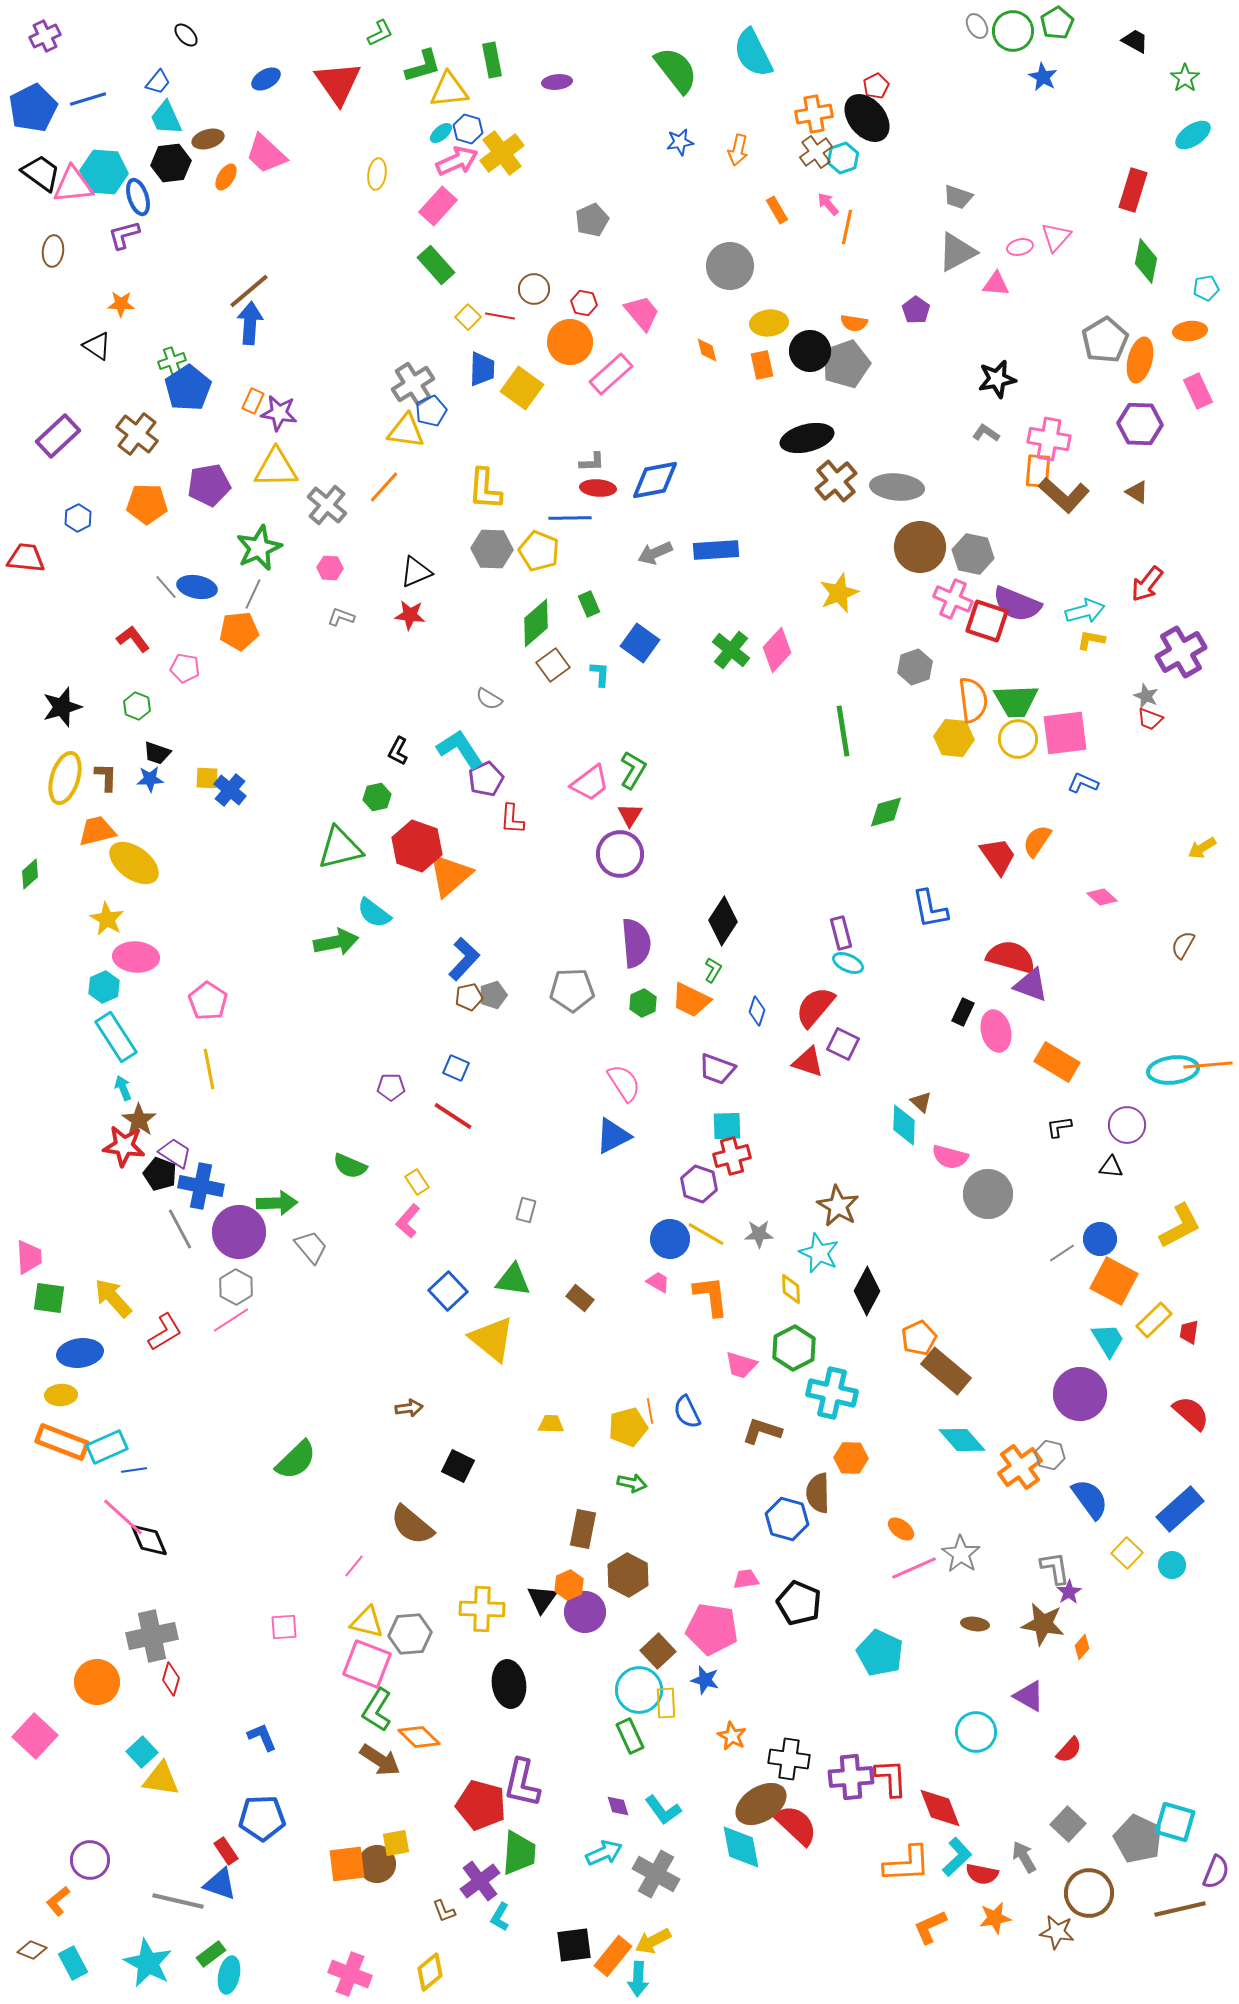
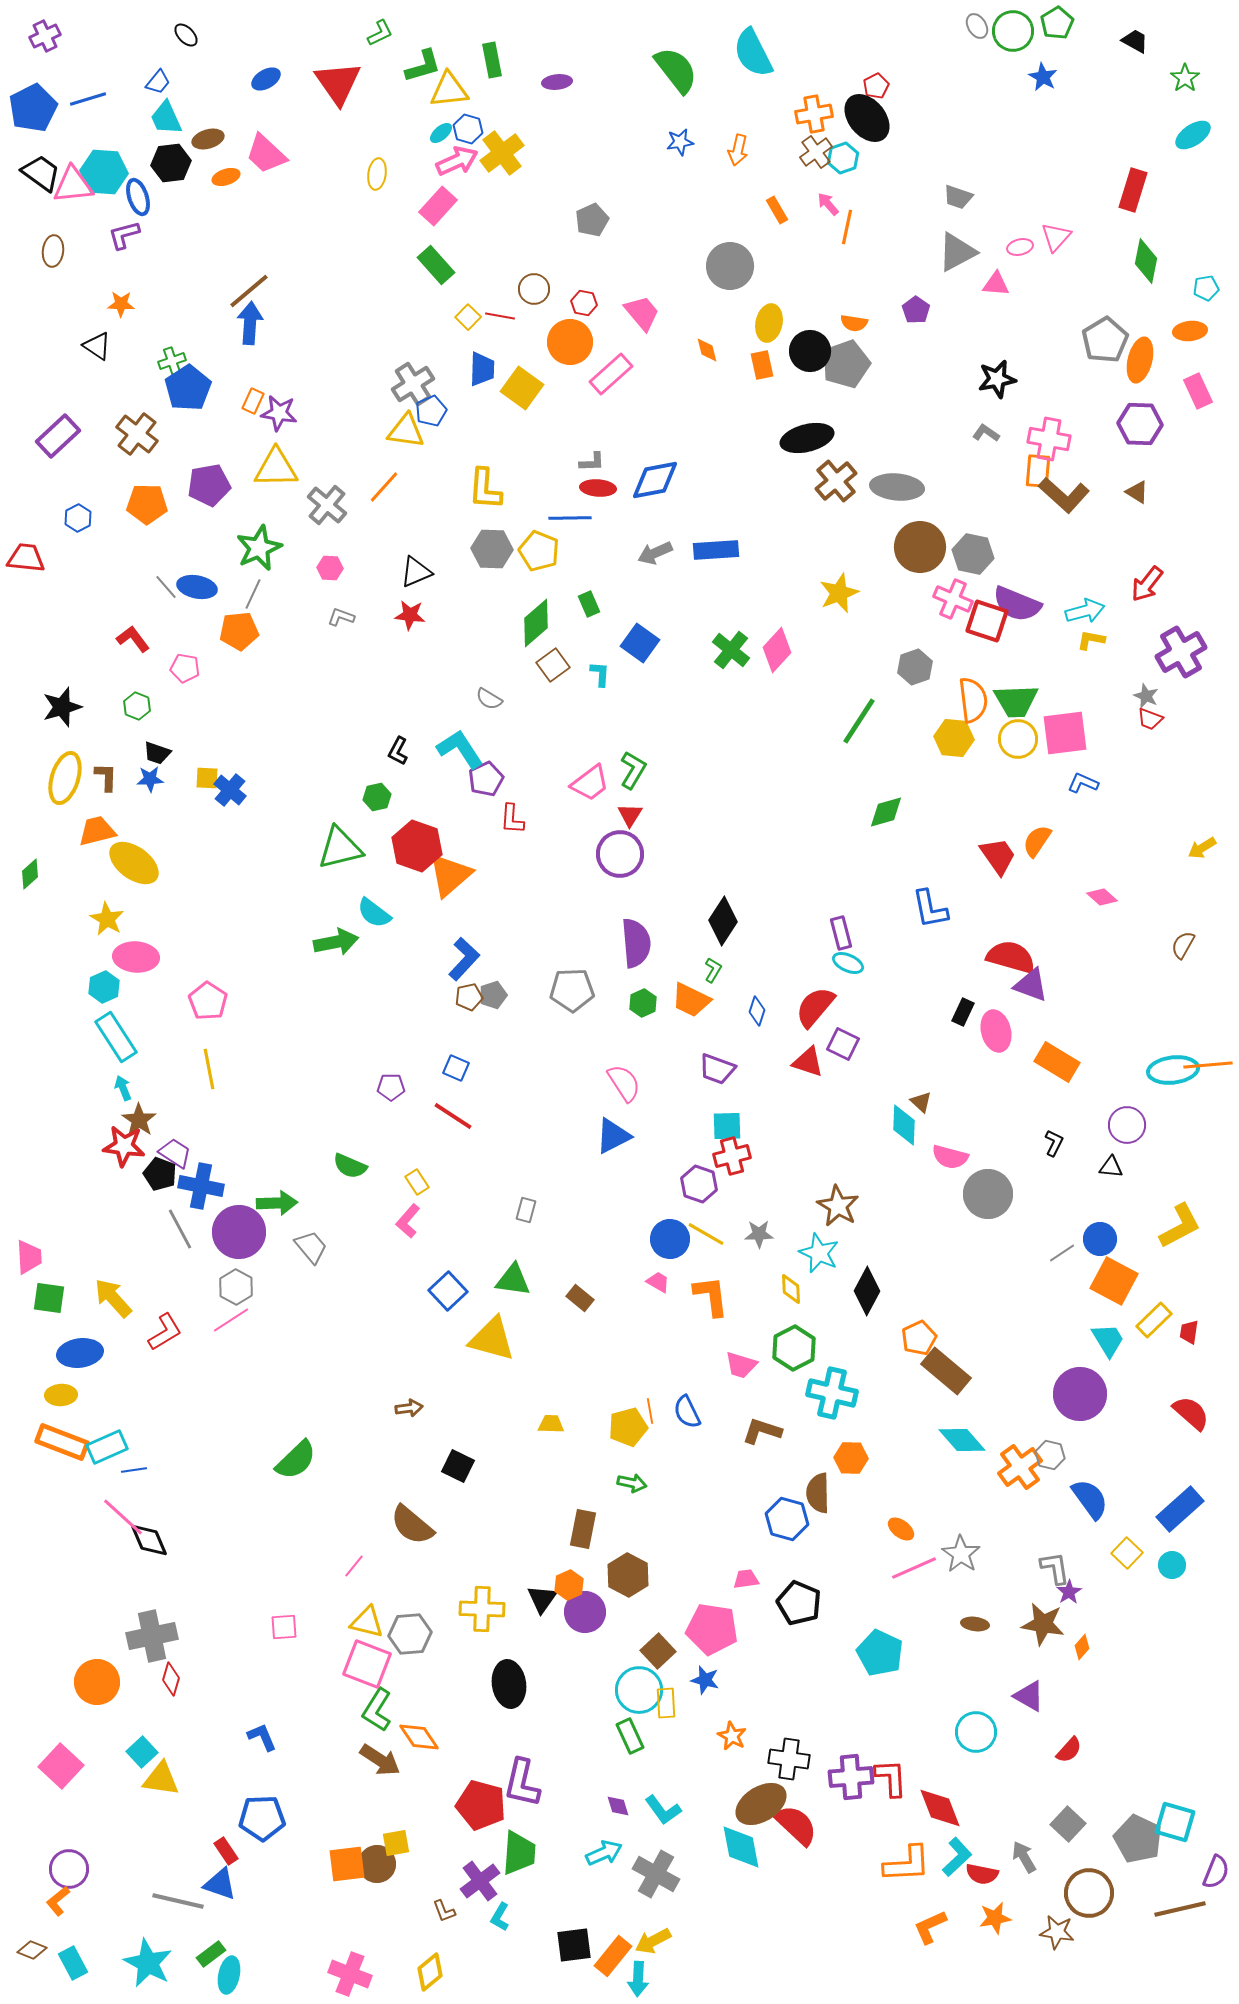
orange ellipse at (226, 177): rotated 40 degrees clockwise
yellow ellipse at (769, 323): rotated 72 degrees counterclockwise
green line at (843, 731): moved 16 px right, 10 px up; rotated 42 degrees clockwise
black L-shape at (1059, 1127): moved 5 px left, 16 px down; rotated 124 degrees clockwise
yellow triangle at (492, 1339): rotated 24 degrees counterclockwise
pink square at (35, 1736): moved 26 px right, 30 px down
orange diamond at (419, 1737): rotated 12 degrees clockwise
purple circle at (90, 1860): moved 21 px left, 9 px down
